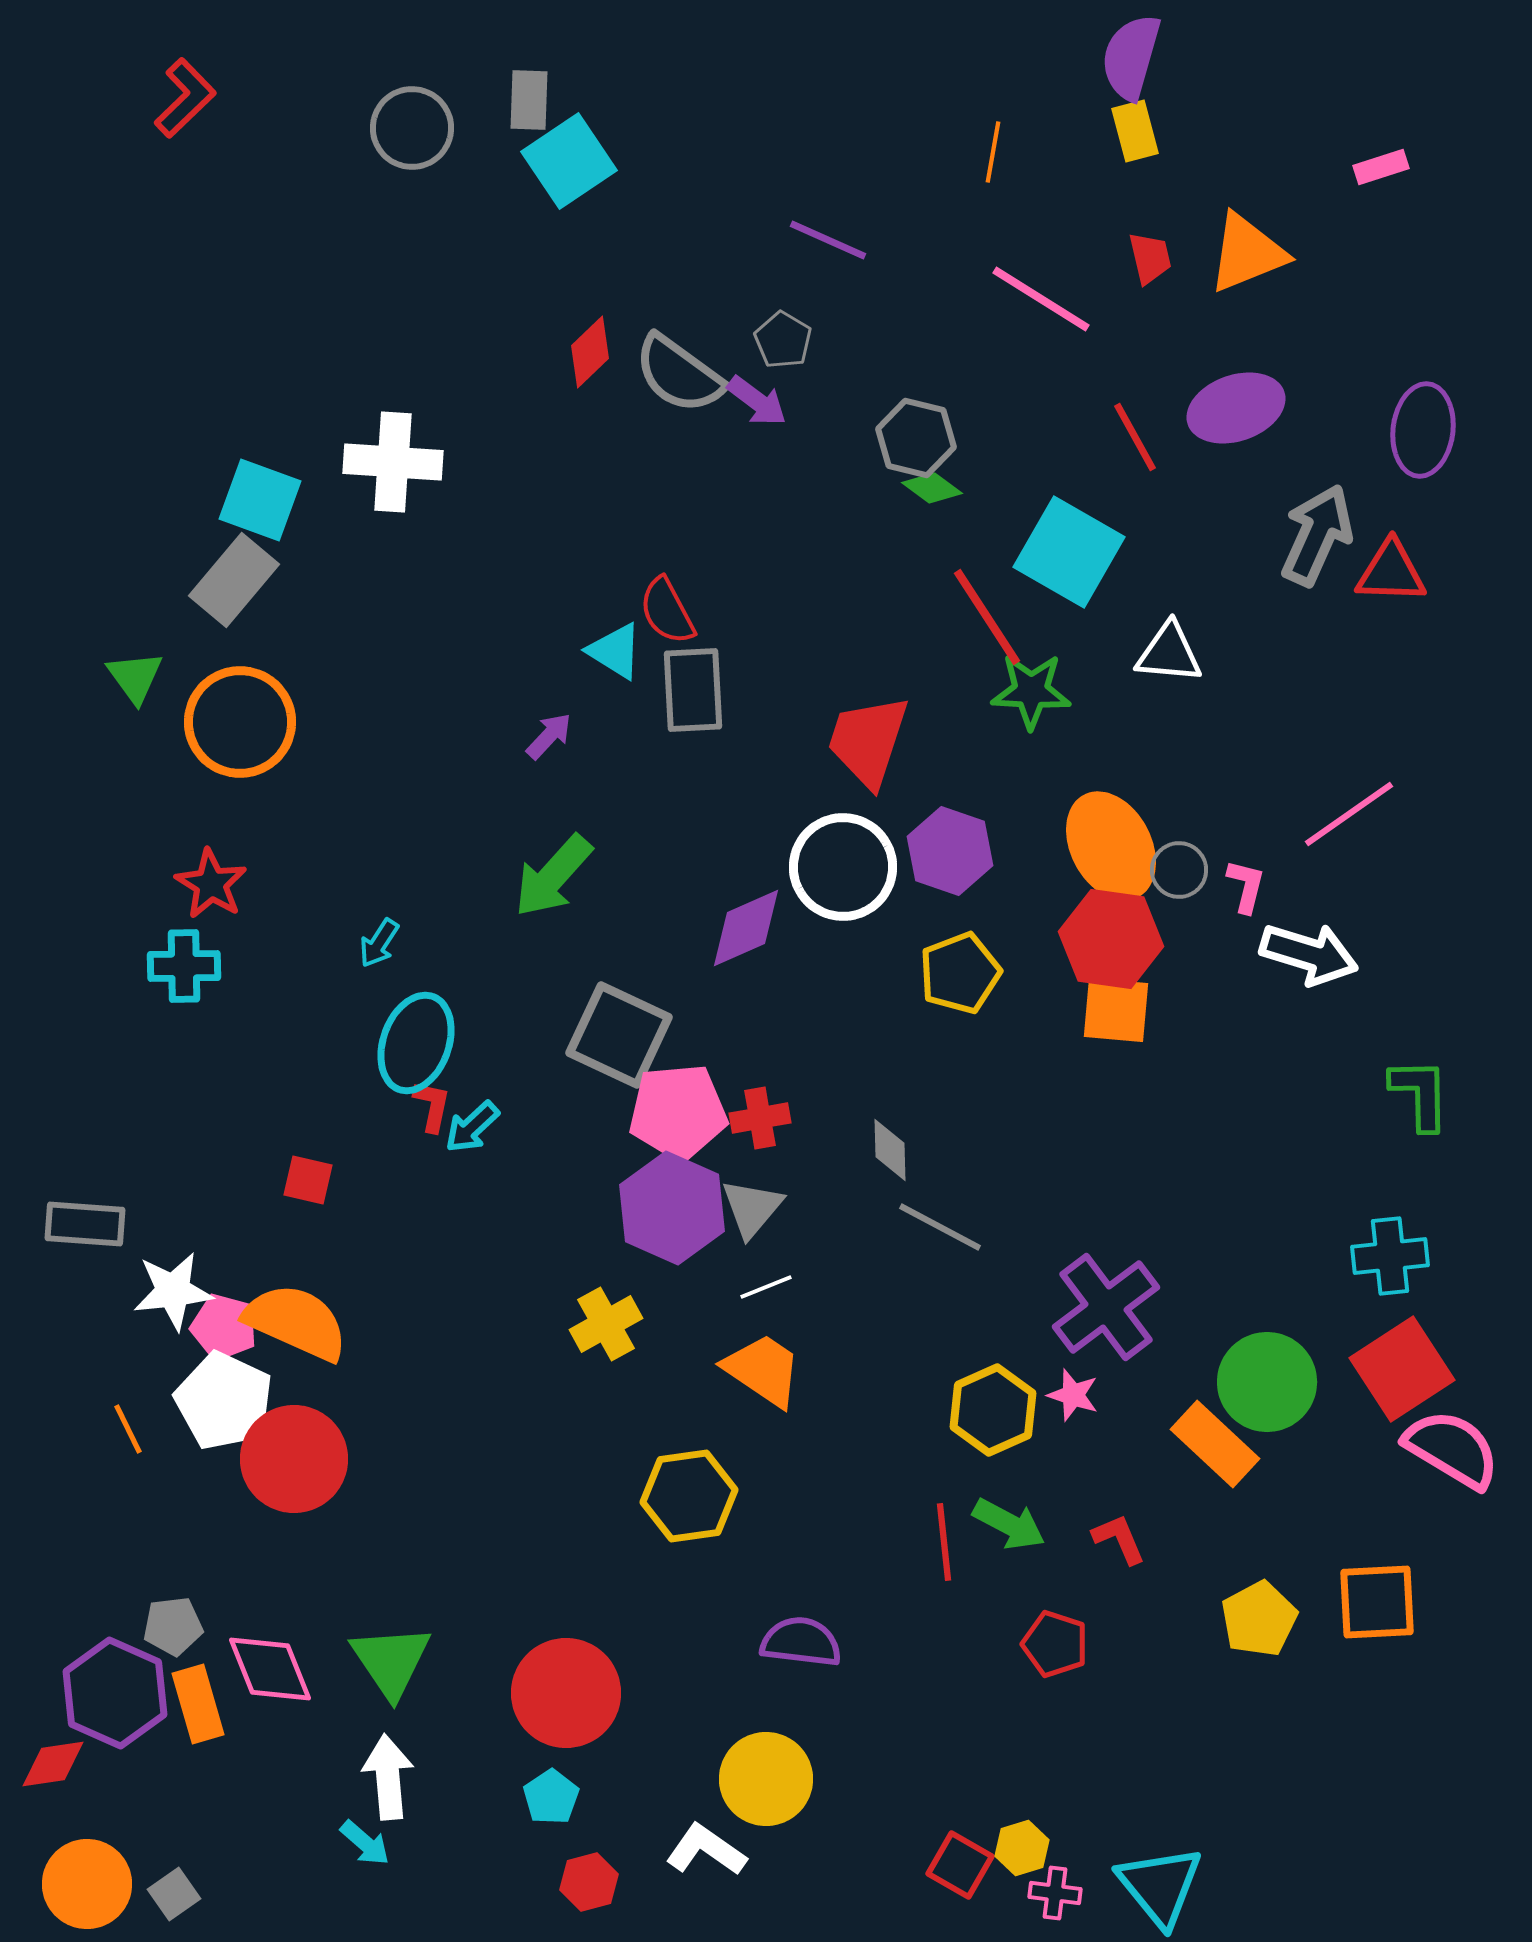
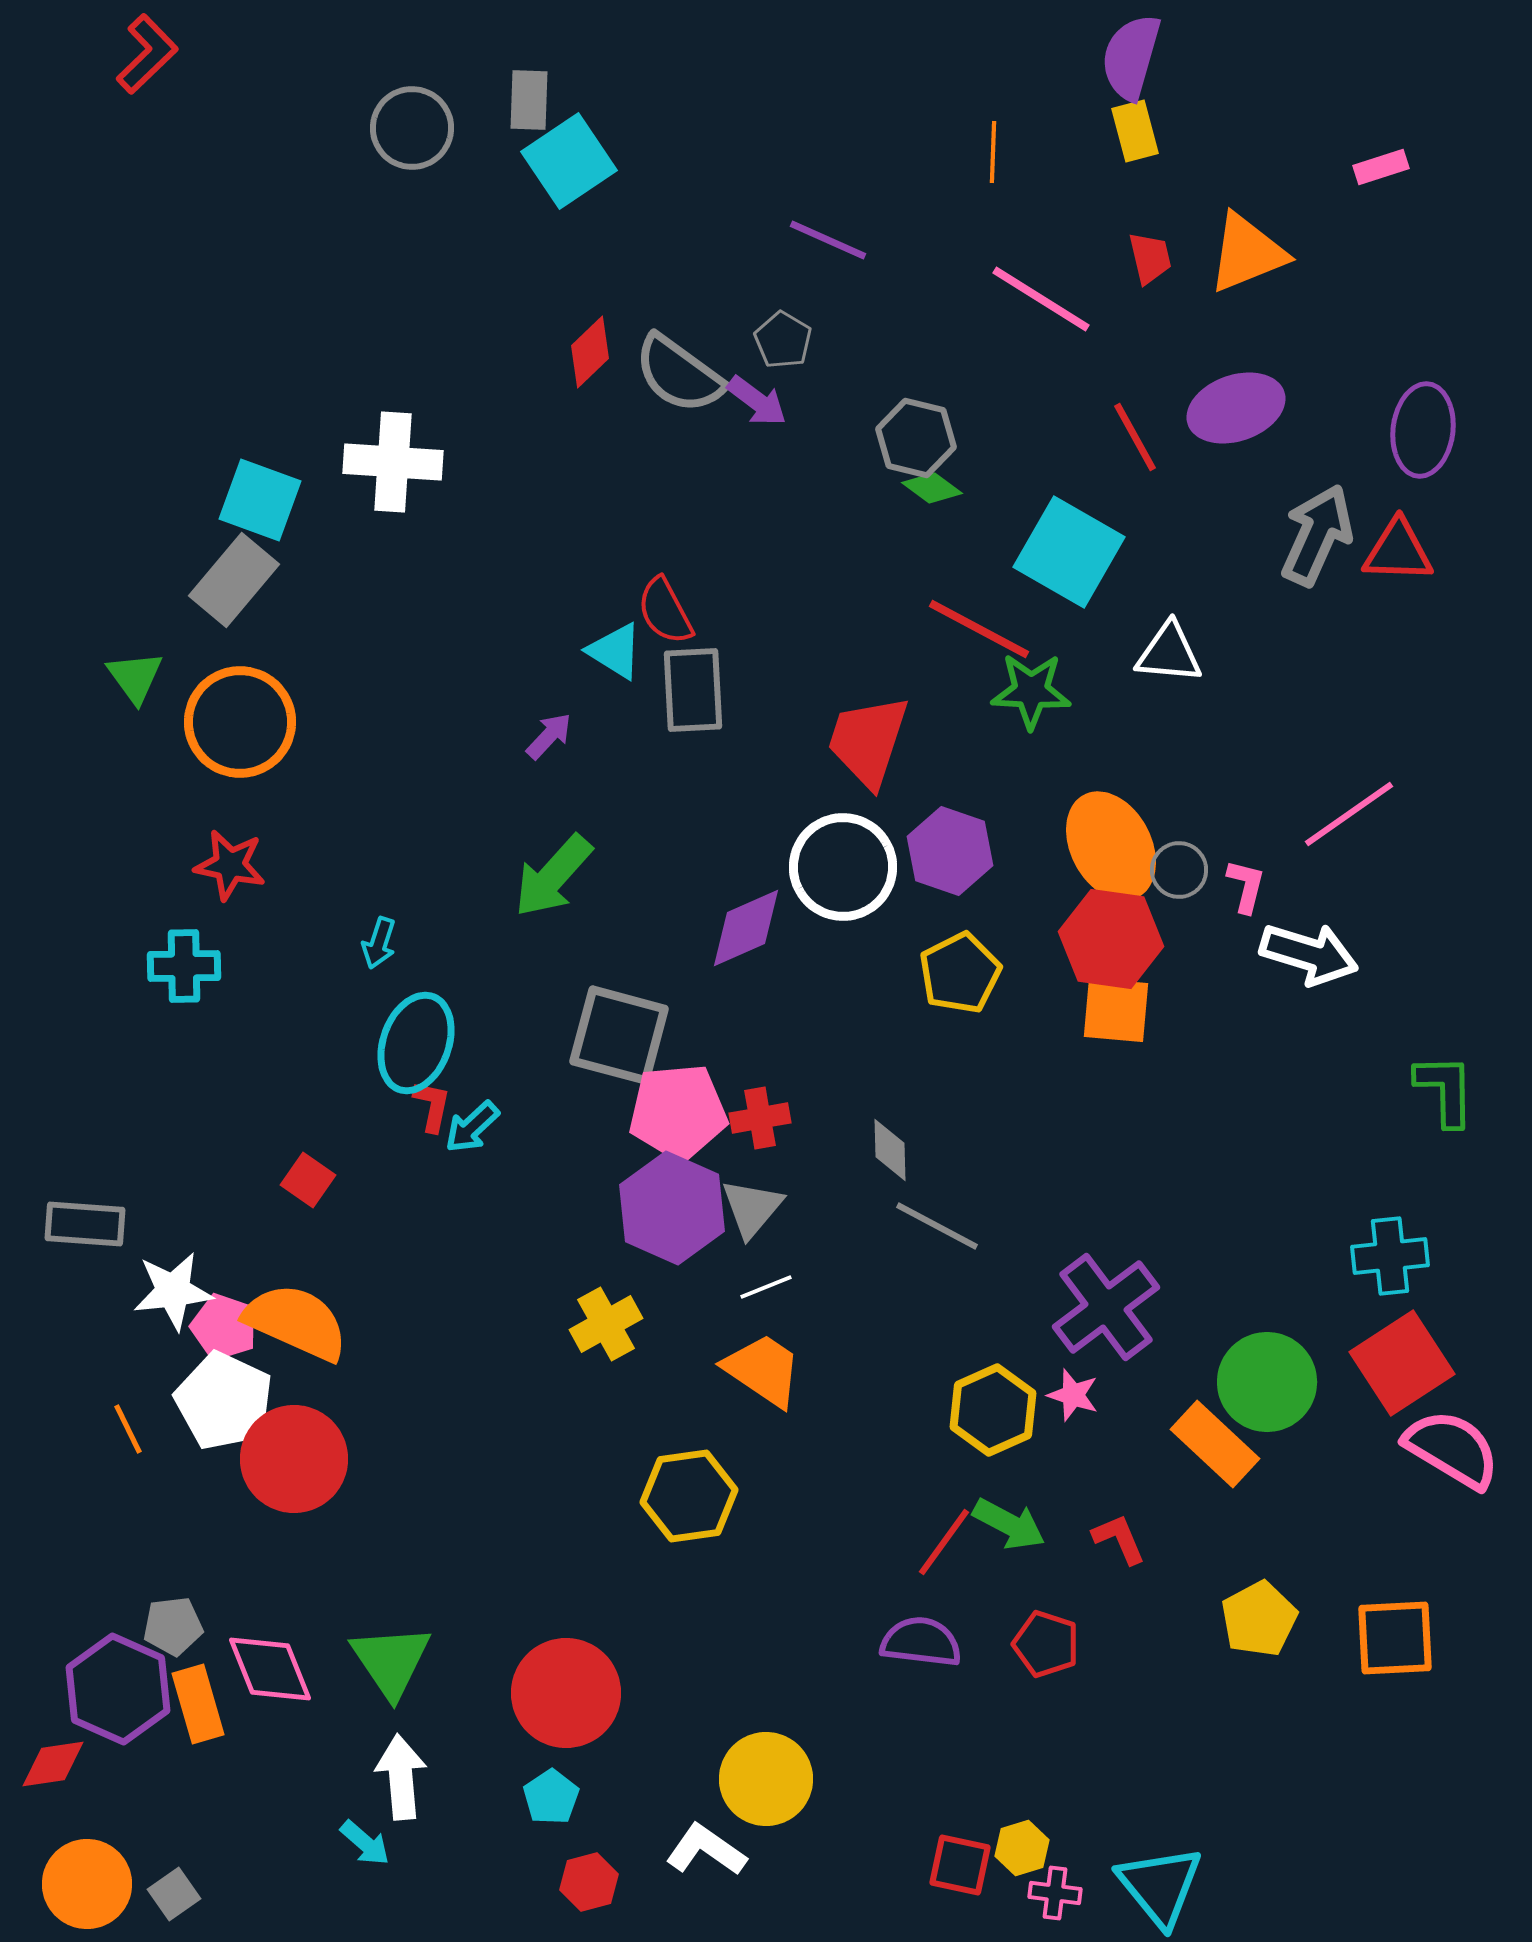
red L-shape at (185, 98): moved 38 px left, 44 px up
orange line at (993, 152): rotated 8 degrees counterclockwise
red triangle at (1391, 572): moved 7 px right, 21 px up
red semicircle at (667, 611): moved 2 px left
red line at (987, 617): moved 8 px left, 12 px down; rotated 29 degrees counterclockwise
red star at (211, 884): moved 19 px right, 19 px up; rotated 20 degrees counterclockwise
cyan arrow at (379, 943): rotated 15 degrees counterclockwise
yellow pentagon at (960, 973): rotated 6 degrees counterclockwise
gray square at (619, 1035): rotated 10 degrees counterclockwise
green L-shape at (1420, 1094): moved 25 px right, 4 px up
red square at (308, 1180): rotated 22 degrees clockwise
gray line at (940, 1227): moved 3 px left, 1 px up
pink pentagon at (224, 1327): rotated 4 degrees clockwise
red square at (1402, 1369): moved 6 px up
red line at (944, 1542): rotated 42 degrees clockwise
orange square at (1377, 1602): moved 18 px right, 36 px down
purple semicircle at (801, 1642): moved 120 px right
red pentagon at (1055, 1644): moved 9 px left
purple hexagon at (115, 1693): moved 3 px right, 4 px up
white arrow at (388, 1777): moved 13 px right
red square at (960, 1865): rotated 18 degrees counterclockwise
